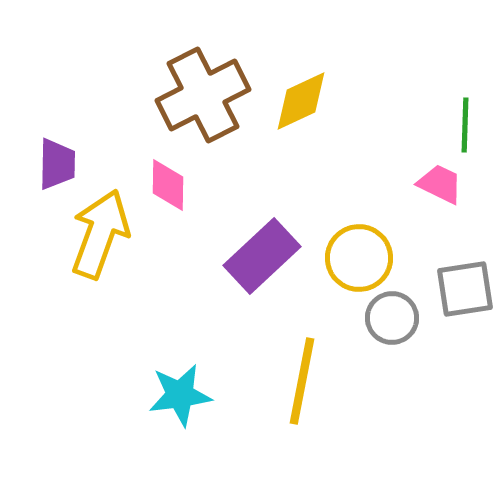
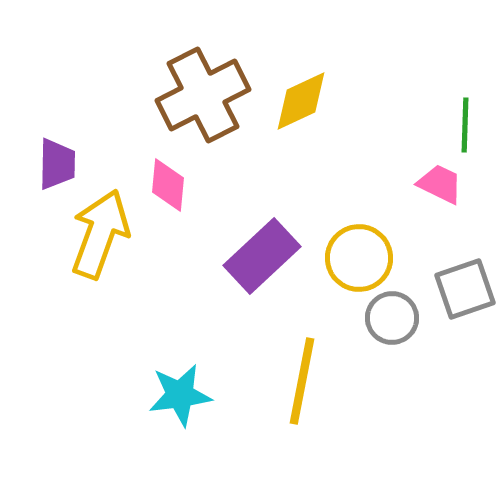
pink diamond: rotated 4 degrees clockwise
gray square: rotated 10 degrees counterclockwise
